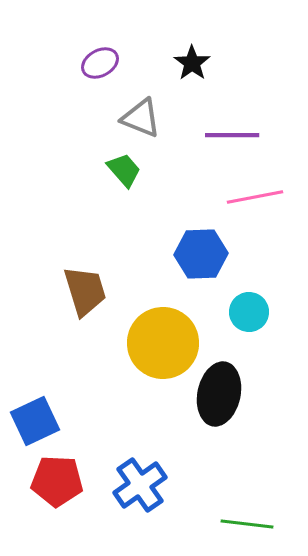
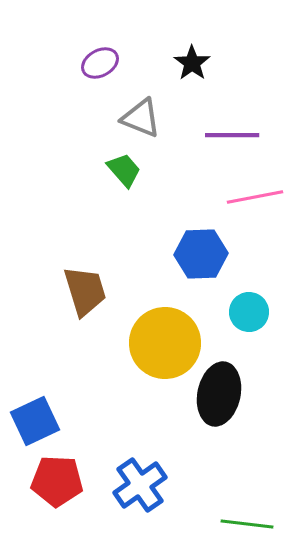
yellow circle: moved 2 px right
